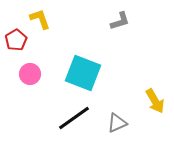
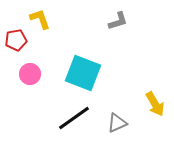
gray L-shape: moved 2 px left
red pentagon: rotated 20 degrees clockwise
yellow arrow: moved 3 px down
